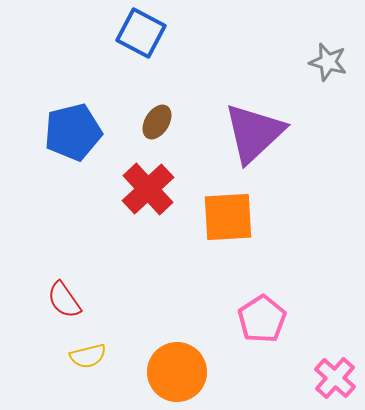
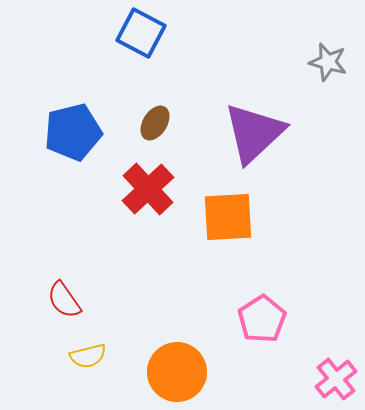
brown ellipse: moved 2 px left, 1 px down
pink cross: moved 1 px right, 1 px down; rotated 9 degrees clockwise
